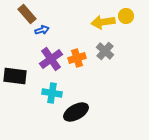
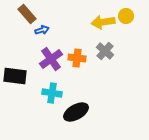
orange cross: rotated 24 degrees clockwise
